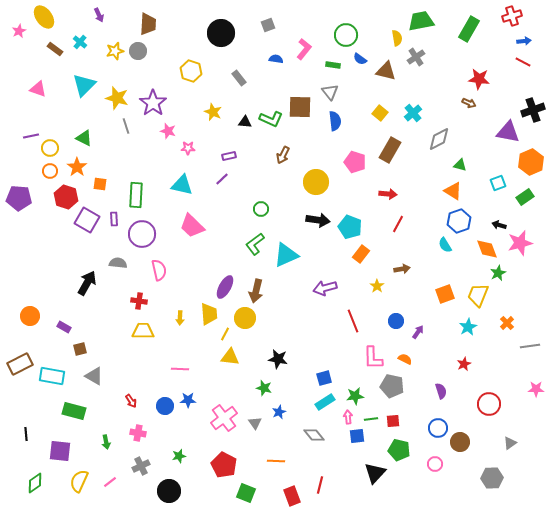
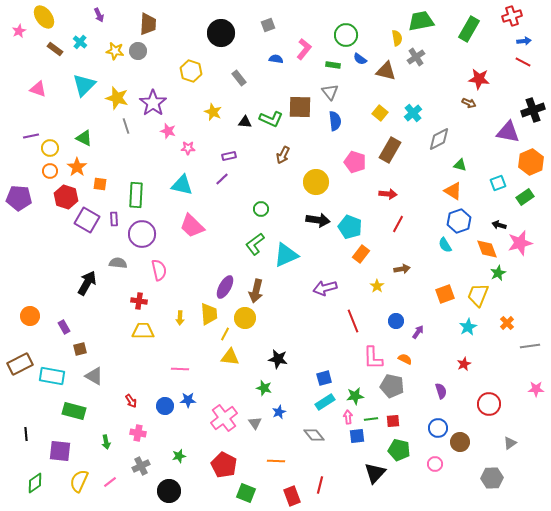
yellow star at (115, 51): rotated 24 degrees clockwise
purple rectangle at (64, 327): rotated 32 degrees clockwise
